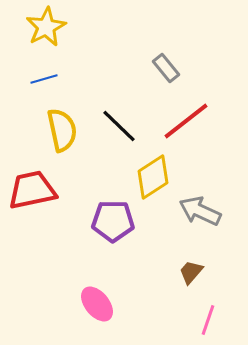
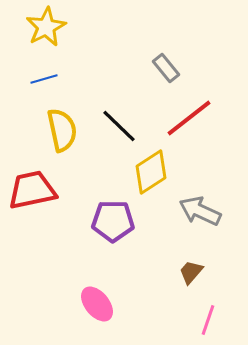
red line: moved 3 px right, 3 px up
yellow diamond: moved 2 px left, 5 px up
